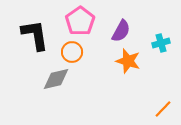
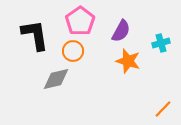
orange circle: moved 1 px right, 1 px up
